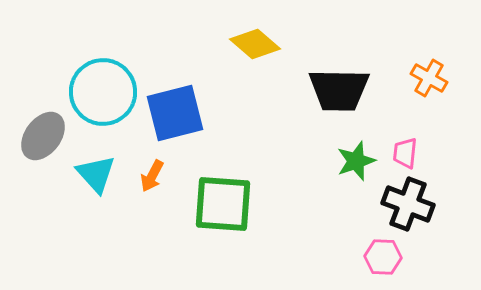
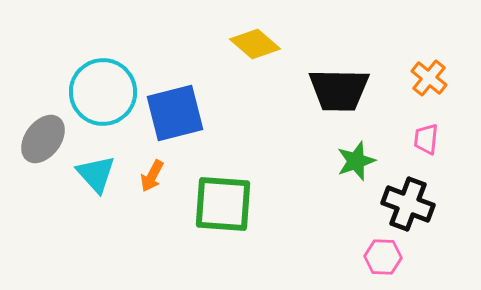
orange cross: rotated 9 degrees clockwise
gray ellipse: moved 3 px down
pink trapezoid: moved 21 px right, 14 px up
